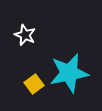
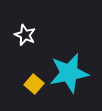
yellow square: rotated 12 degrees counterclockwise
